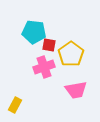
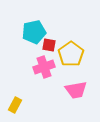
cyan pentagon: rotated 20 degrees counterclockwise
